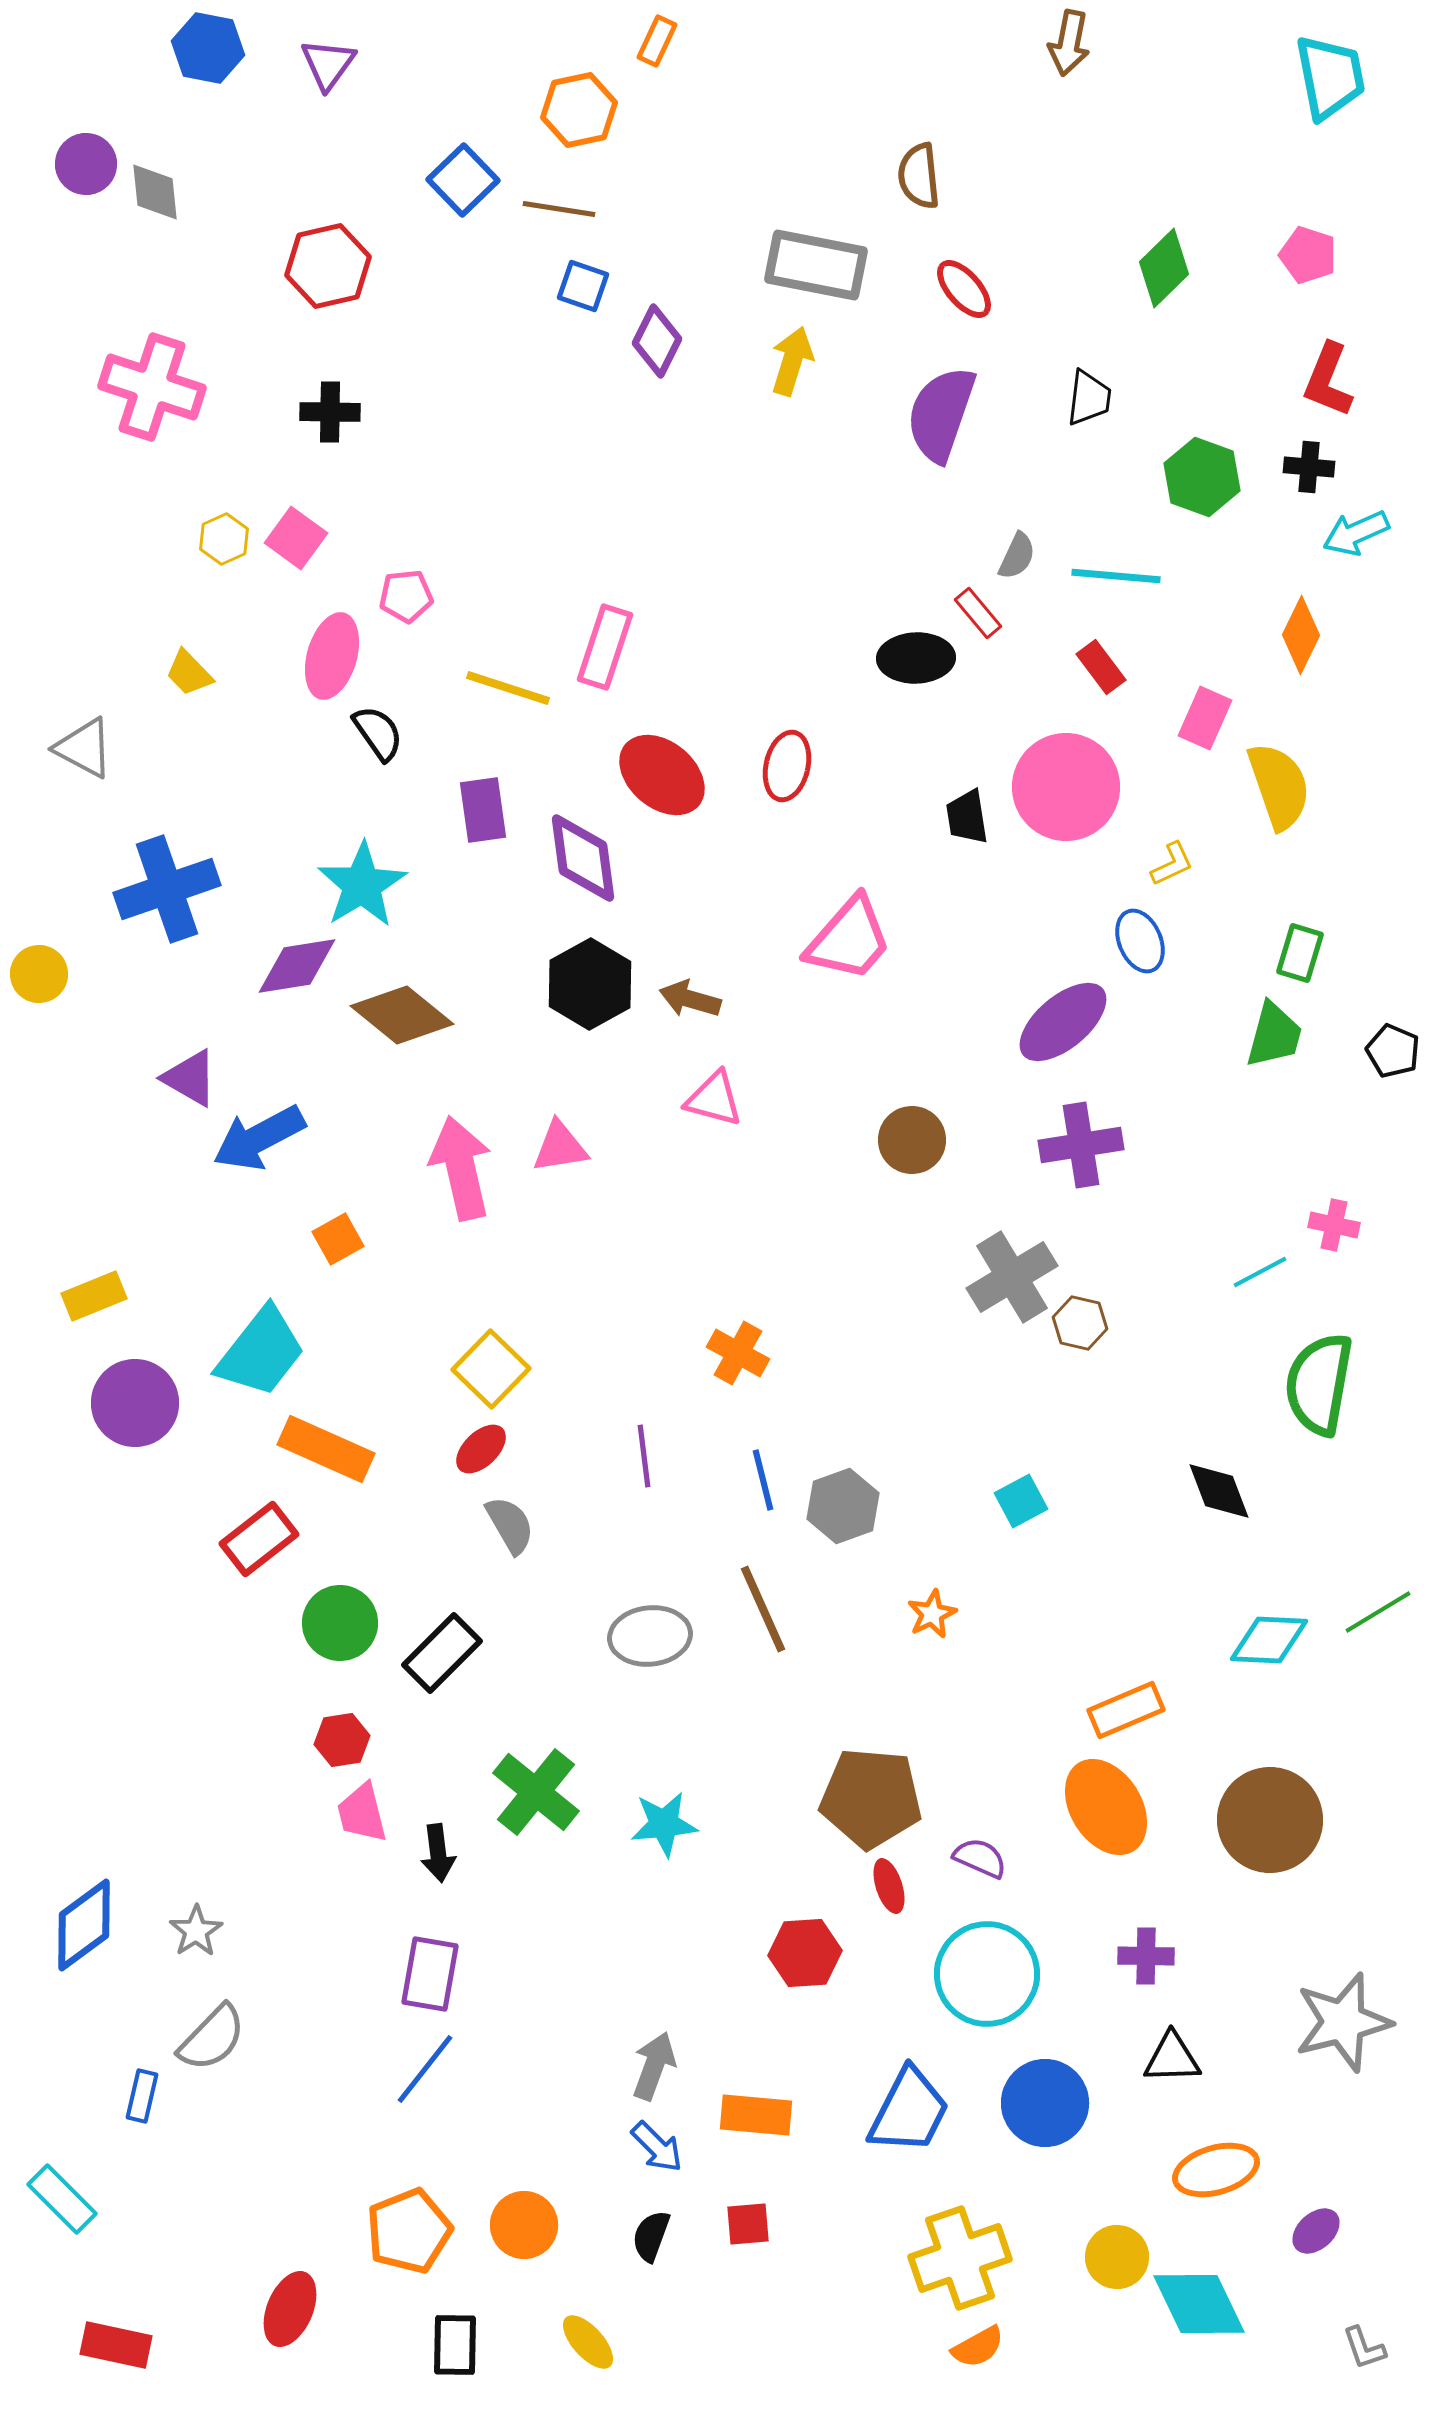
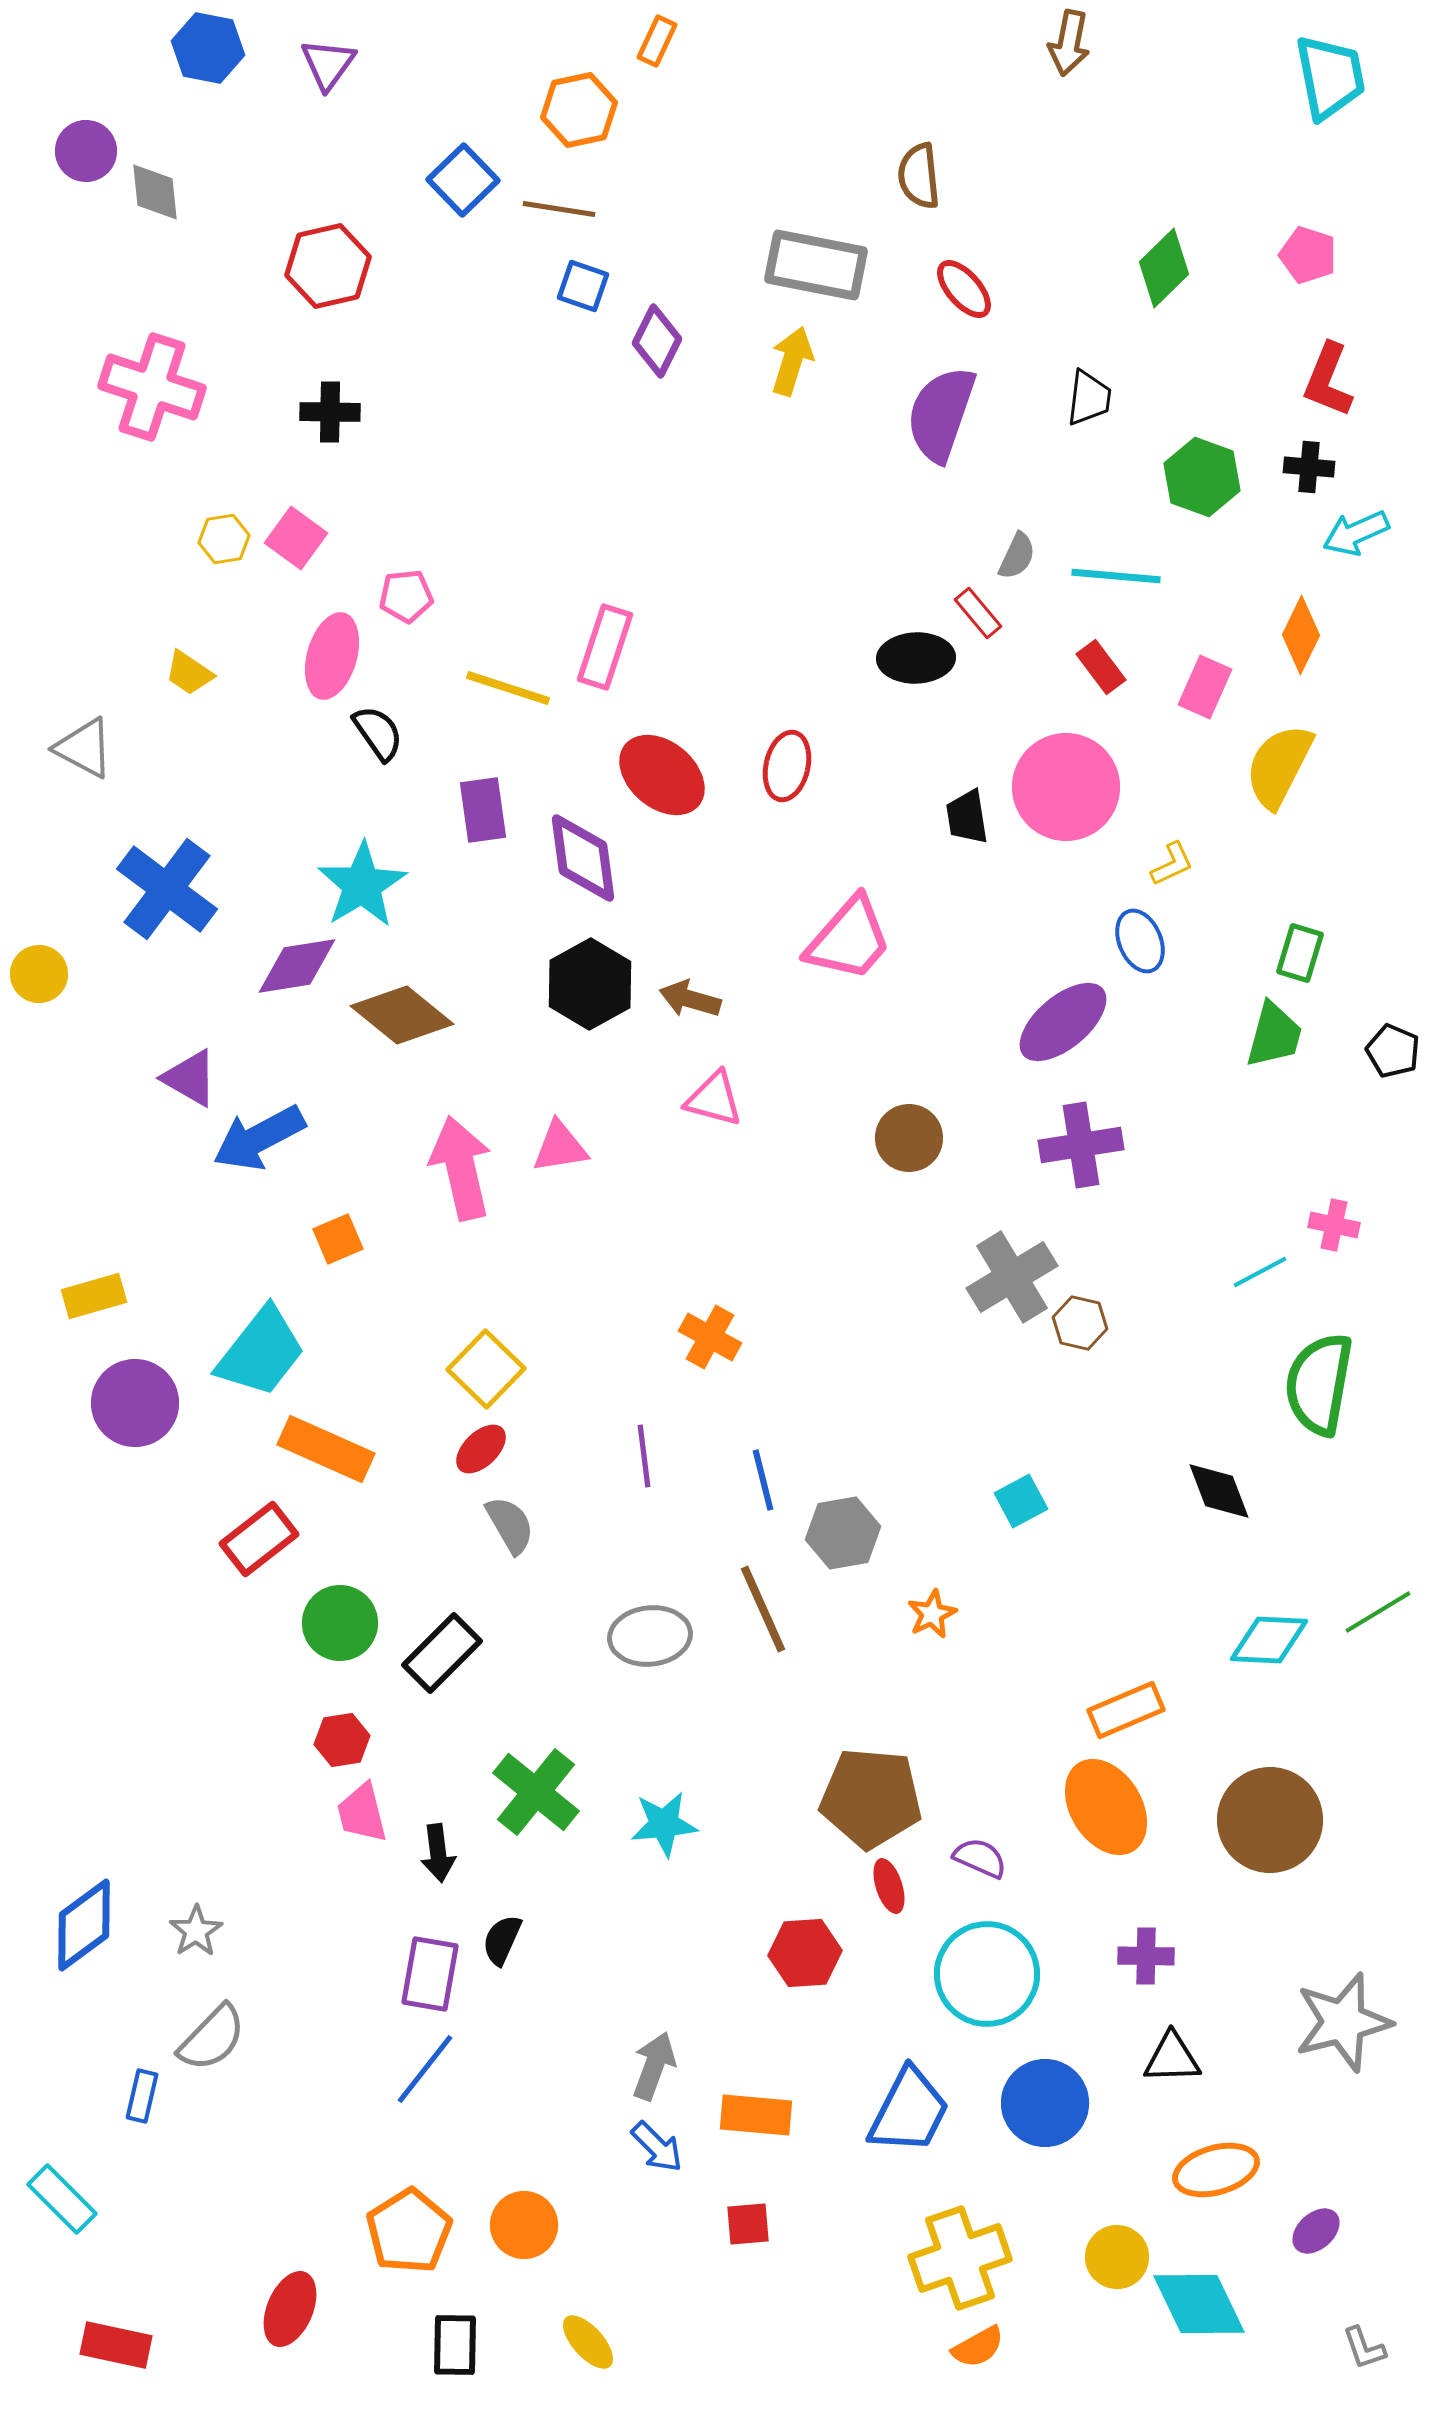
purple circle at (86, 164): moved 13 px up
yellow hexagon at (224, 539): rotated 15 degrees clockwise
yellow trapezoid at (189, 673): rotated 12 degrees counterclockwise
pink rectangle at (1205, 718): moved 31 px up
yellow semicircle at (1279, 786): moved 20 px up; rotated 134 degrees counterclockwise
blue cross at (167, 889): rotated 34 degrees counterclockwise
brown circle at (912, 1140): moved 3 px left, 2 px up
orange square at (338, 1239): rotated 6 degrees clockwise
yellow rectangle at (94, 1296): rotated 6 degrees clockwise
orange cross at (738, 1353): moved 28 px left, 16 px up
yellow square at (491, 1369): moved 5 px left
gray hexagon at (843, 1506): moved 27 px down; rotated 10 degrees clockwise
orange pentagon at (409, 2231): rotated 10 degrees counterclockwise
black semicircle at (651, 2236): moved 149 px left, 296 px up; rotated 4 degrees clockwise
